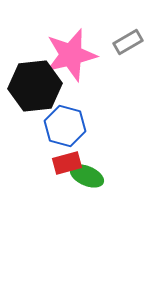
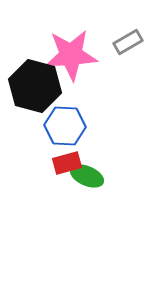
pink star: rotated 10 degrees clockwise
black hexagon: rotated 21 degrees clockwise
blue hexagon: rotated 12 degrees counterclockwise
